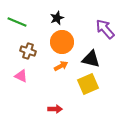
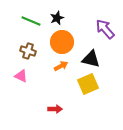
green line: moved 14 px right, 1 px up
